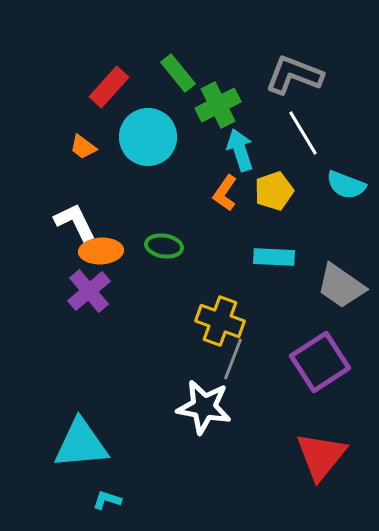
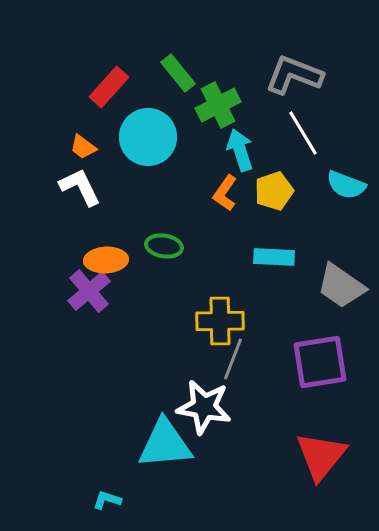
white L-shape: moved 5 px right, 35 px up
orange ellipse: moved 5 px right, 9 px down
yellow cross: rotated 21 degrees counterclockwise
purple square: rotated 24 degrees clockwise
cyan triangle: moved 84 px right
